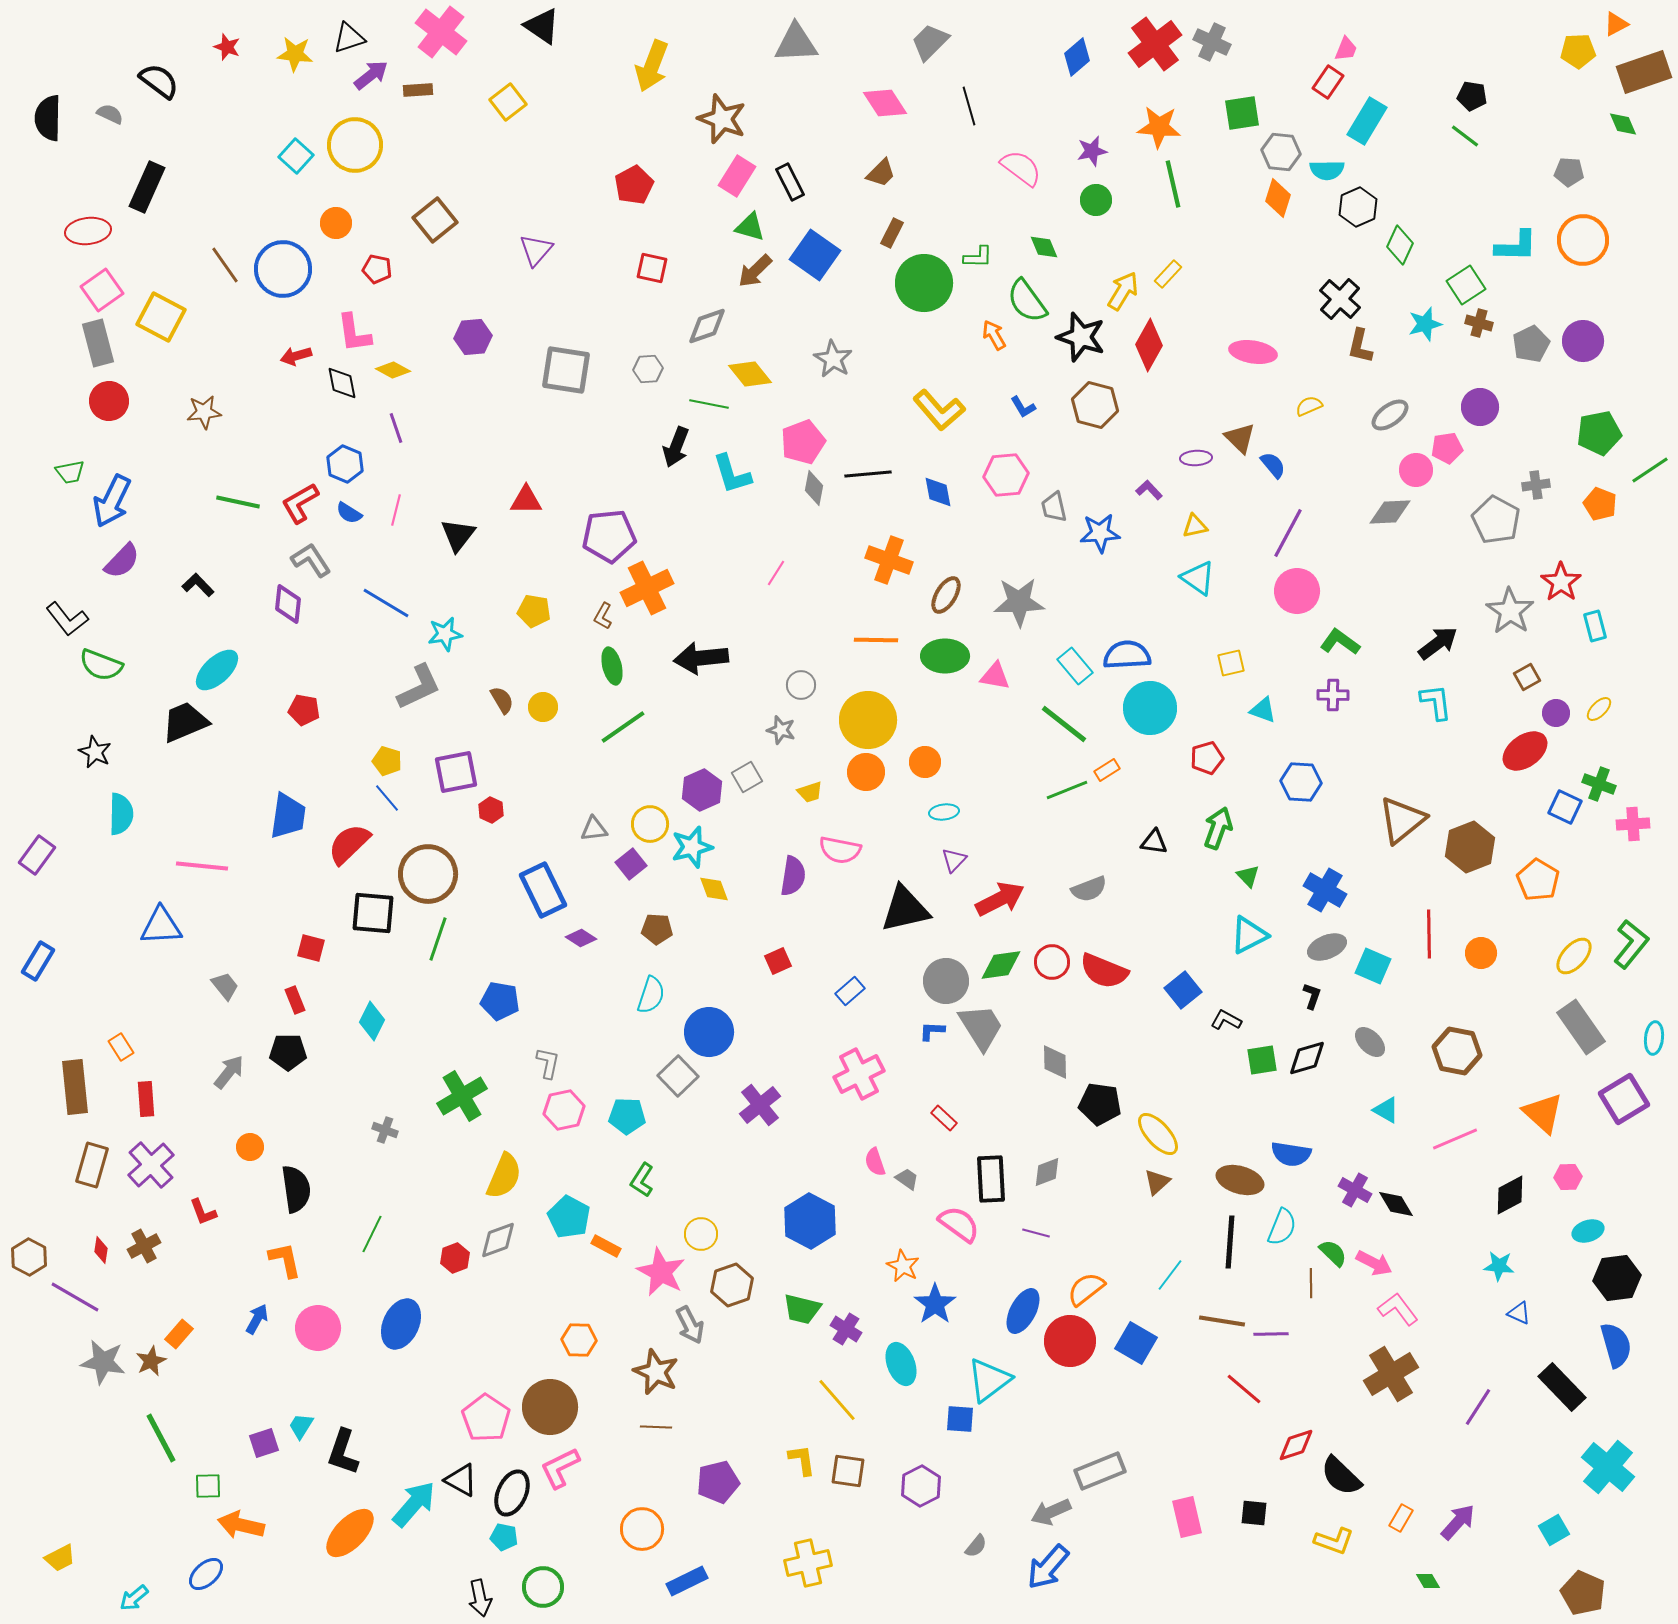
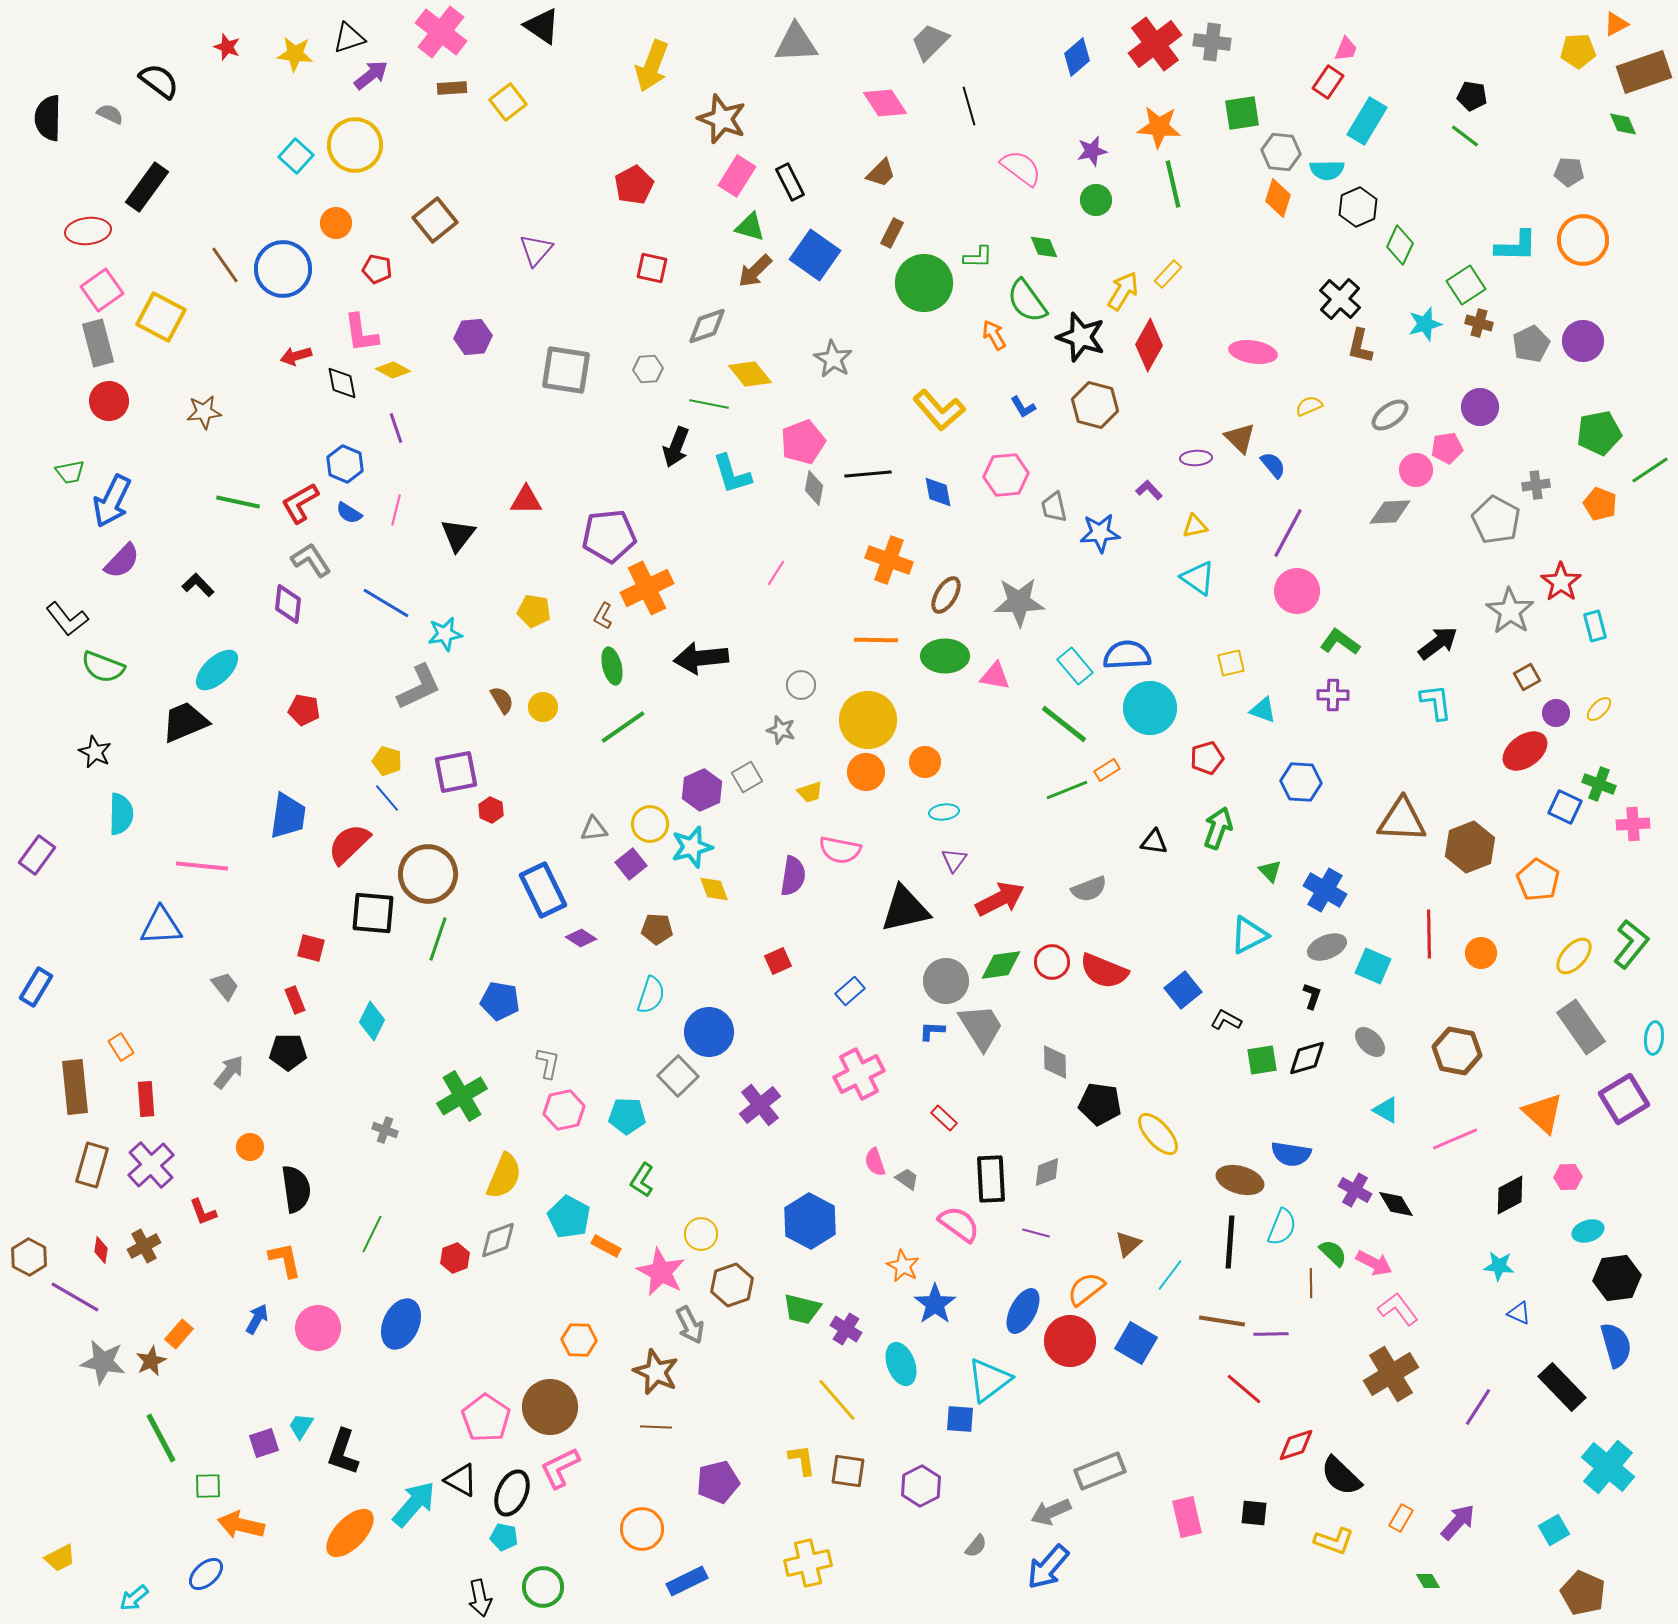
gray cross at (1212, 42): rotated 18 degrees counterclockwise
brown rectangle at (418, 90): moved 34 px right, 2 px up
black rectangle at (147, 187): rotated 12 degrees clockwise
pink L-shape at (354, 333): moved 7 px right
green semicircle at (101, 665): moved 2 px right, 2 px down
brown triangle at (1402, 820): rotated 42 degrees clockwise
purple triangle at (954, 860): rotated 8 degrees counterclockwise
green triangle at (1248, 876): moved 22 px right, 5 px up
blue rectangle at (38, 961): moved 2 px left, 26 px down
brown triangle at (1157, 1182): moved 29 px left, 62 px down
